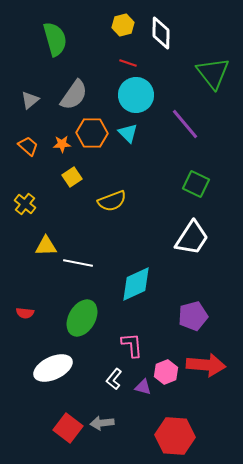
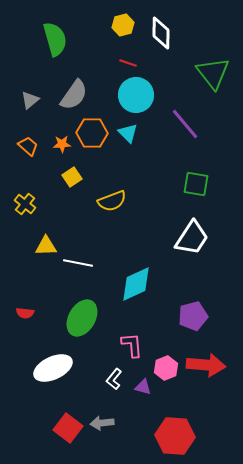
green square: rotated 16 degrees counterclockwise
pink hexagon: moved 4 px up
